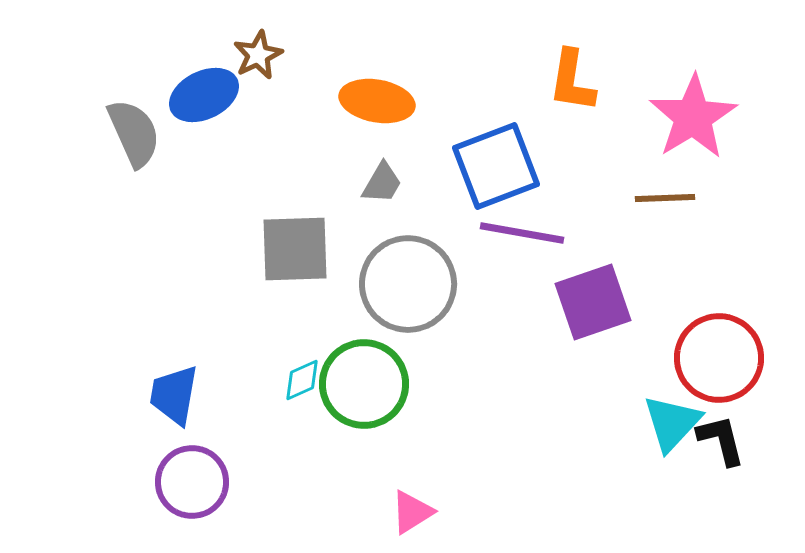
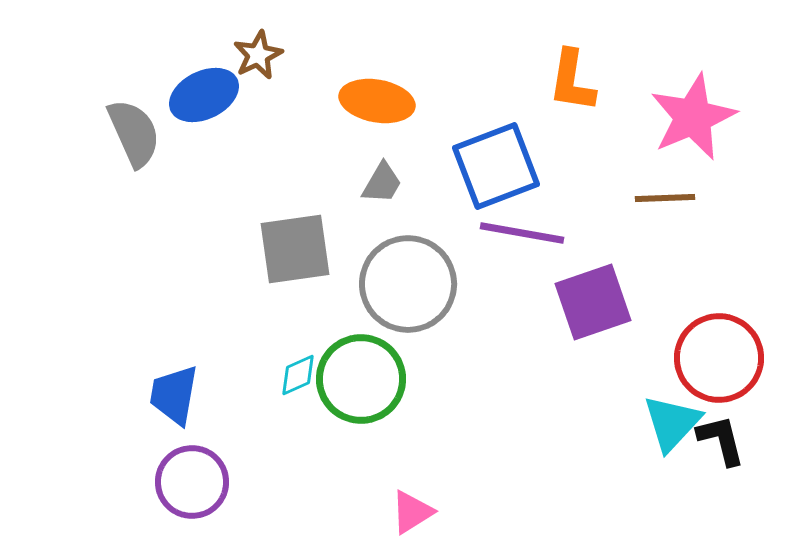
pink star: rotated 8 degrees clockwise
gray square: rotated 6 degrees counterclockwise
cyan diamond: moved 4 px left, 5 px up
green circle: moved 3 px left, 5 px up
